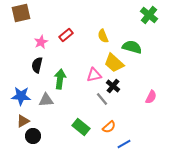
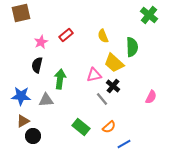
green semicircle: rotated 72 degrees clockwise
